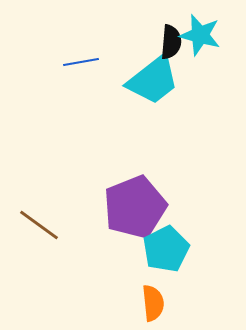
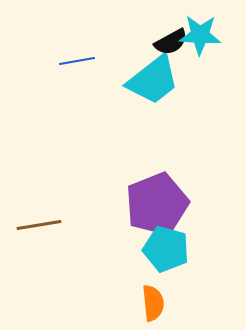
cyan star: rotated 12 degrees counterclockwise
black semicircle: rotated 56 degrees clockwise
blue line: moved 4 px left, 1 px up
purple pentagon: moved 22 px right, 3 px up
brown line: rotated 45 degrees counterclockwise
cyan pentagon: rotated 30 degrees counterclockwise
